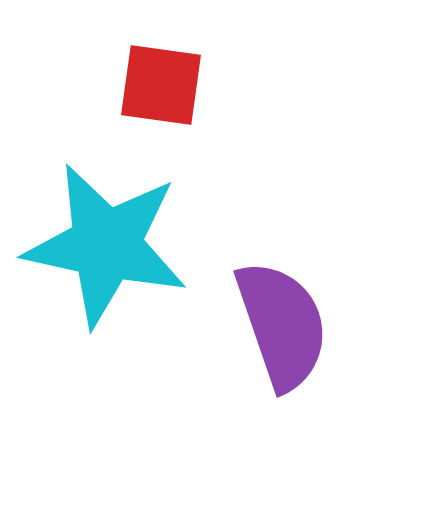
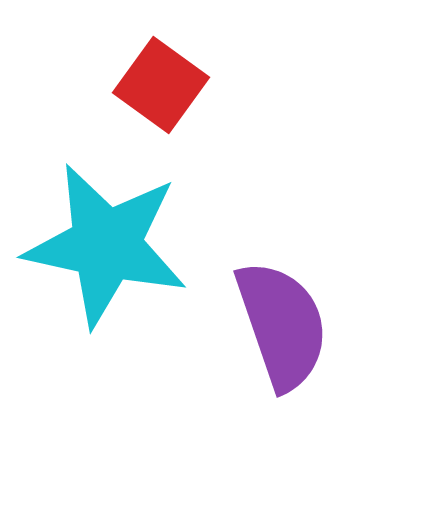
red square: rotated 28 degrees clockwise
